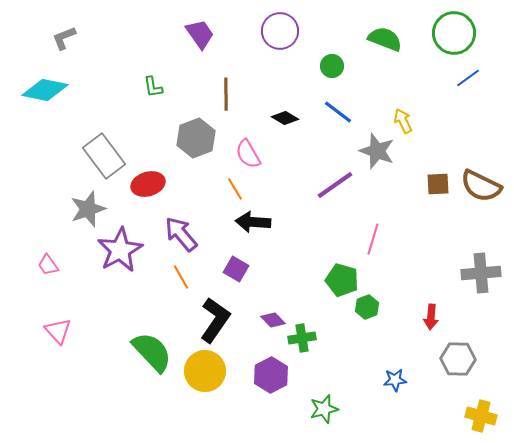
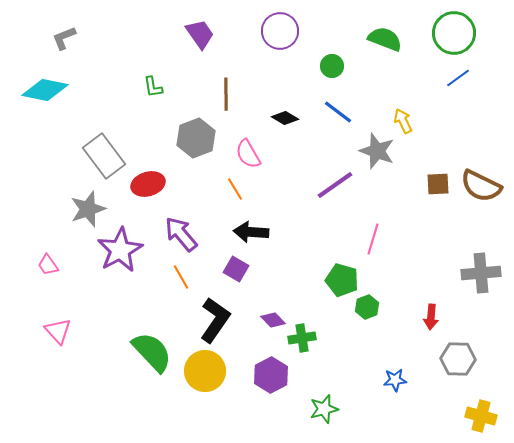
blue line at (468, 78): moved 10 px left
black arrow at (253, 222): moved 2 px left, 10 px down
